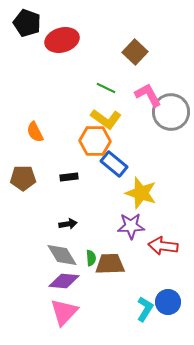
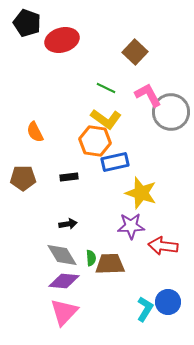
orange hexagon: rotated 8 degrees clockwise
blue rectangle: moved 1 px right, 2 px up; rotated 52 degrees counterclockwise
